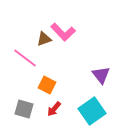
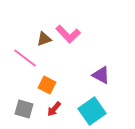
pink L-shape: moved 5 px right, 2 px down
purple triangle: rotated 24 degrees counterclockwise
